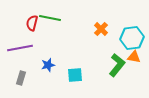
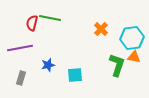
green L-shape: rotated 20 degrees counterclockwise
